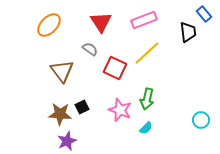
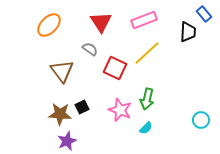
black trapezoid: rotated 10 degrees clockwise
